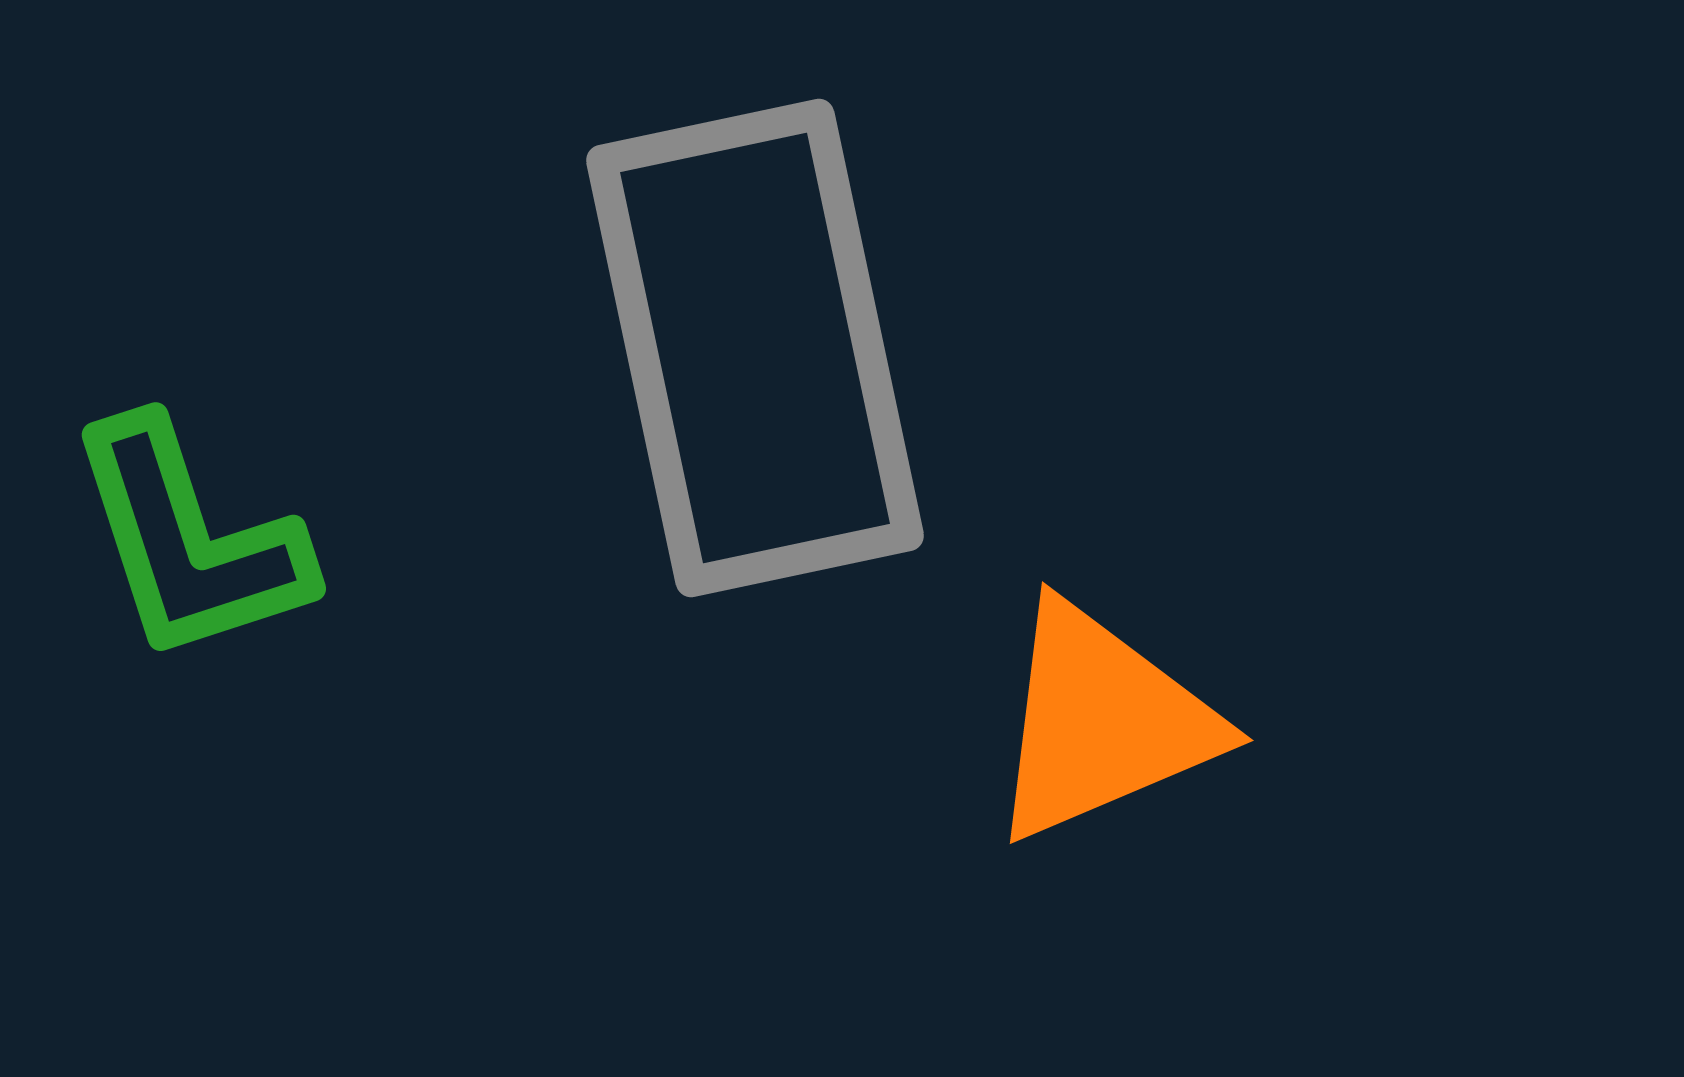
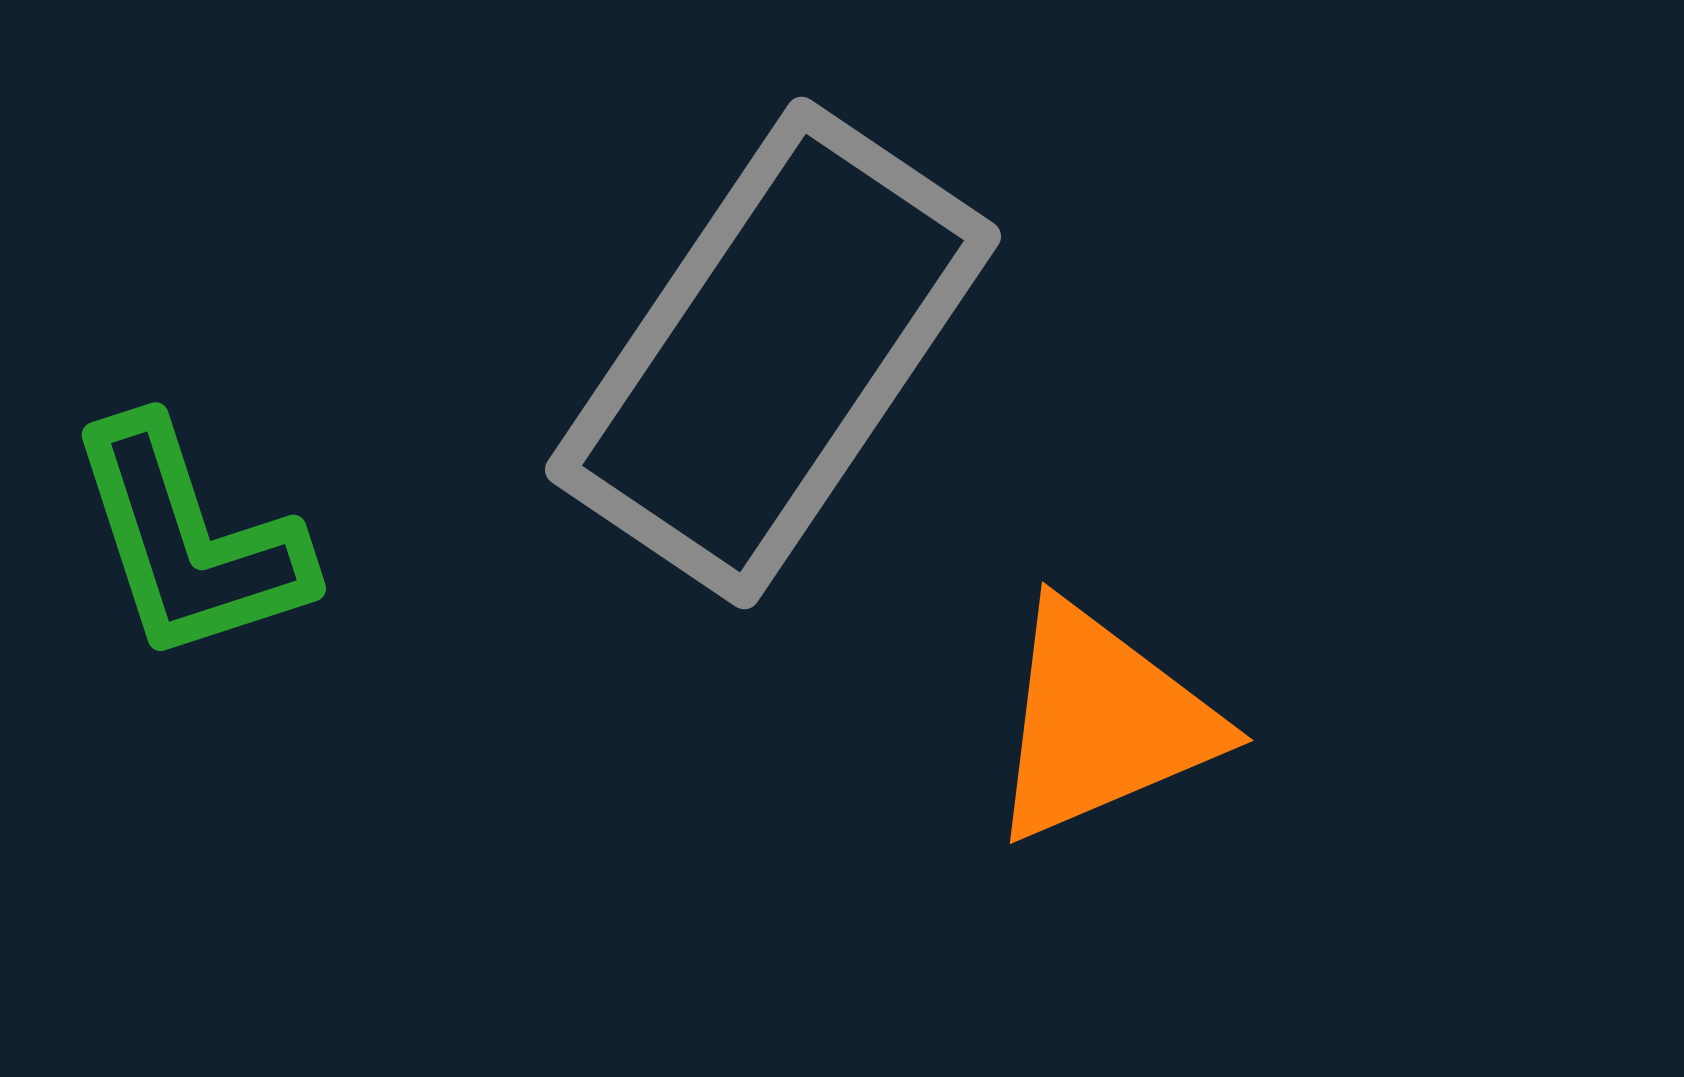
gray rectangle: moved 18 px right, 5 px down; rotated 46 degrees clockwise
